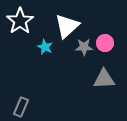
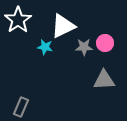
white star: moved 2 px left, 1 px up
white triangle: moved 4 px left; rotated 16 degrees clockwise
cyan star: rotated 14 degrees counterclockwise
gray triangle: moved 1 px down
